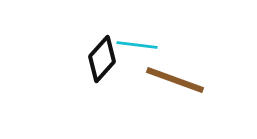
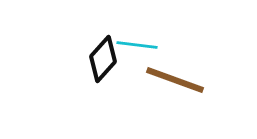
black diamond: moved 1 px right
